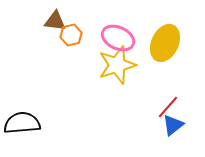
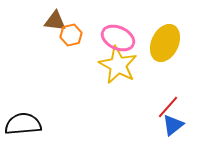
yellow star: moved 1 px right; rotated 27 degrees counterclockwise
black semicircle: moved 1 px right, 1 px down
